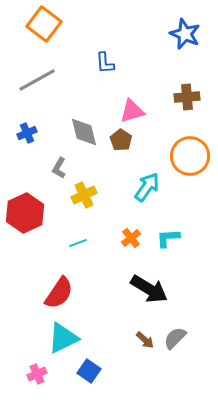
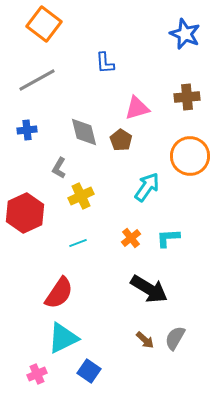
pink triangle: moved 5 px right, 3 px up
blue cross: moved 3 px up; rotated 18 degrees clockwise
yellow cross: moved 3 px left, 1 px down
gray semicircle: rotated 15 degrees counterclockwise
